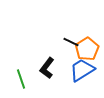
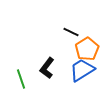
black line: moved 10 px up
